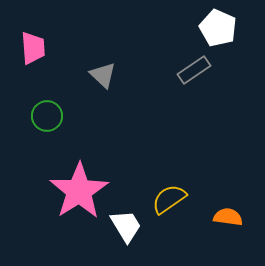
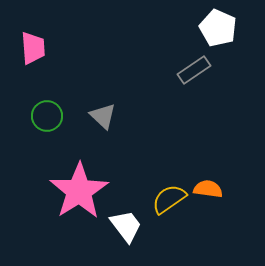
gray triangle: moved 41 px down
orange semicircle: moved 20 px left, 28 px up
white trapezoid: rotated 6 degrees counterclockwise
